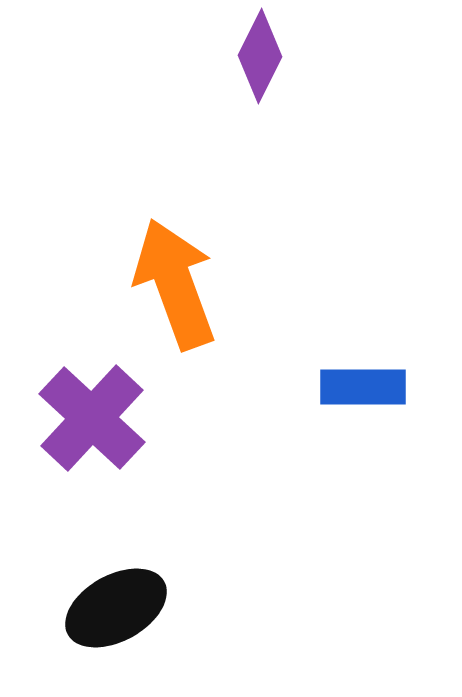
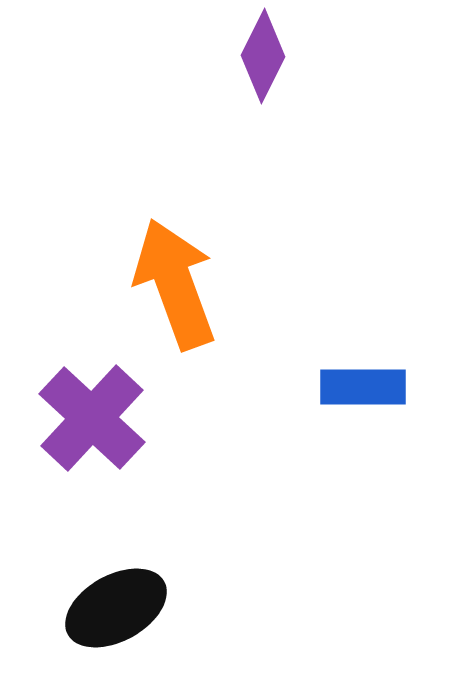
purple diamond: moved 3 px right
